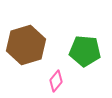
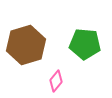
green pentagon: moved 7 px up
